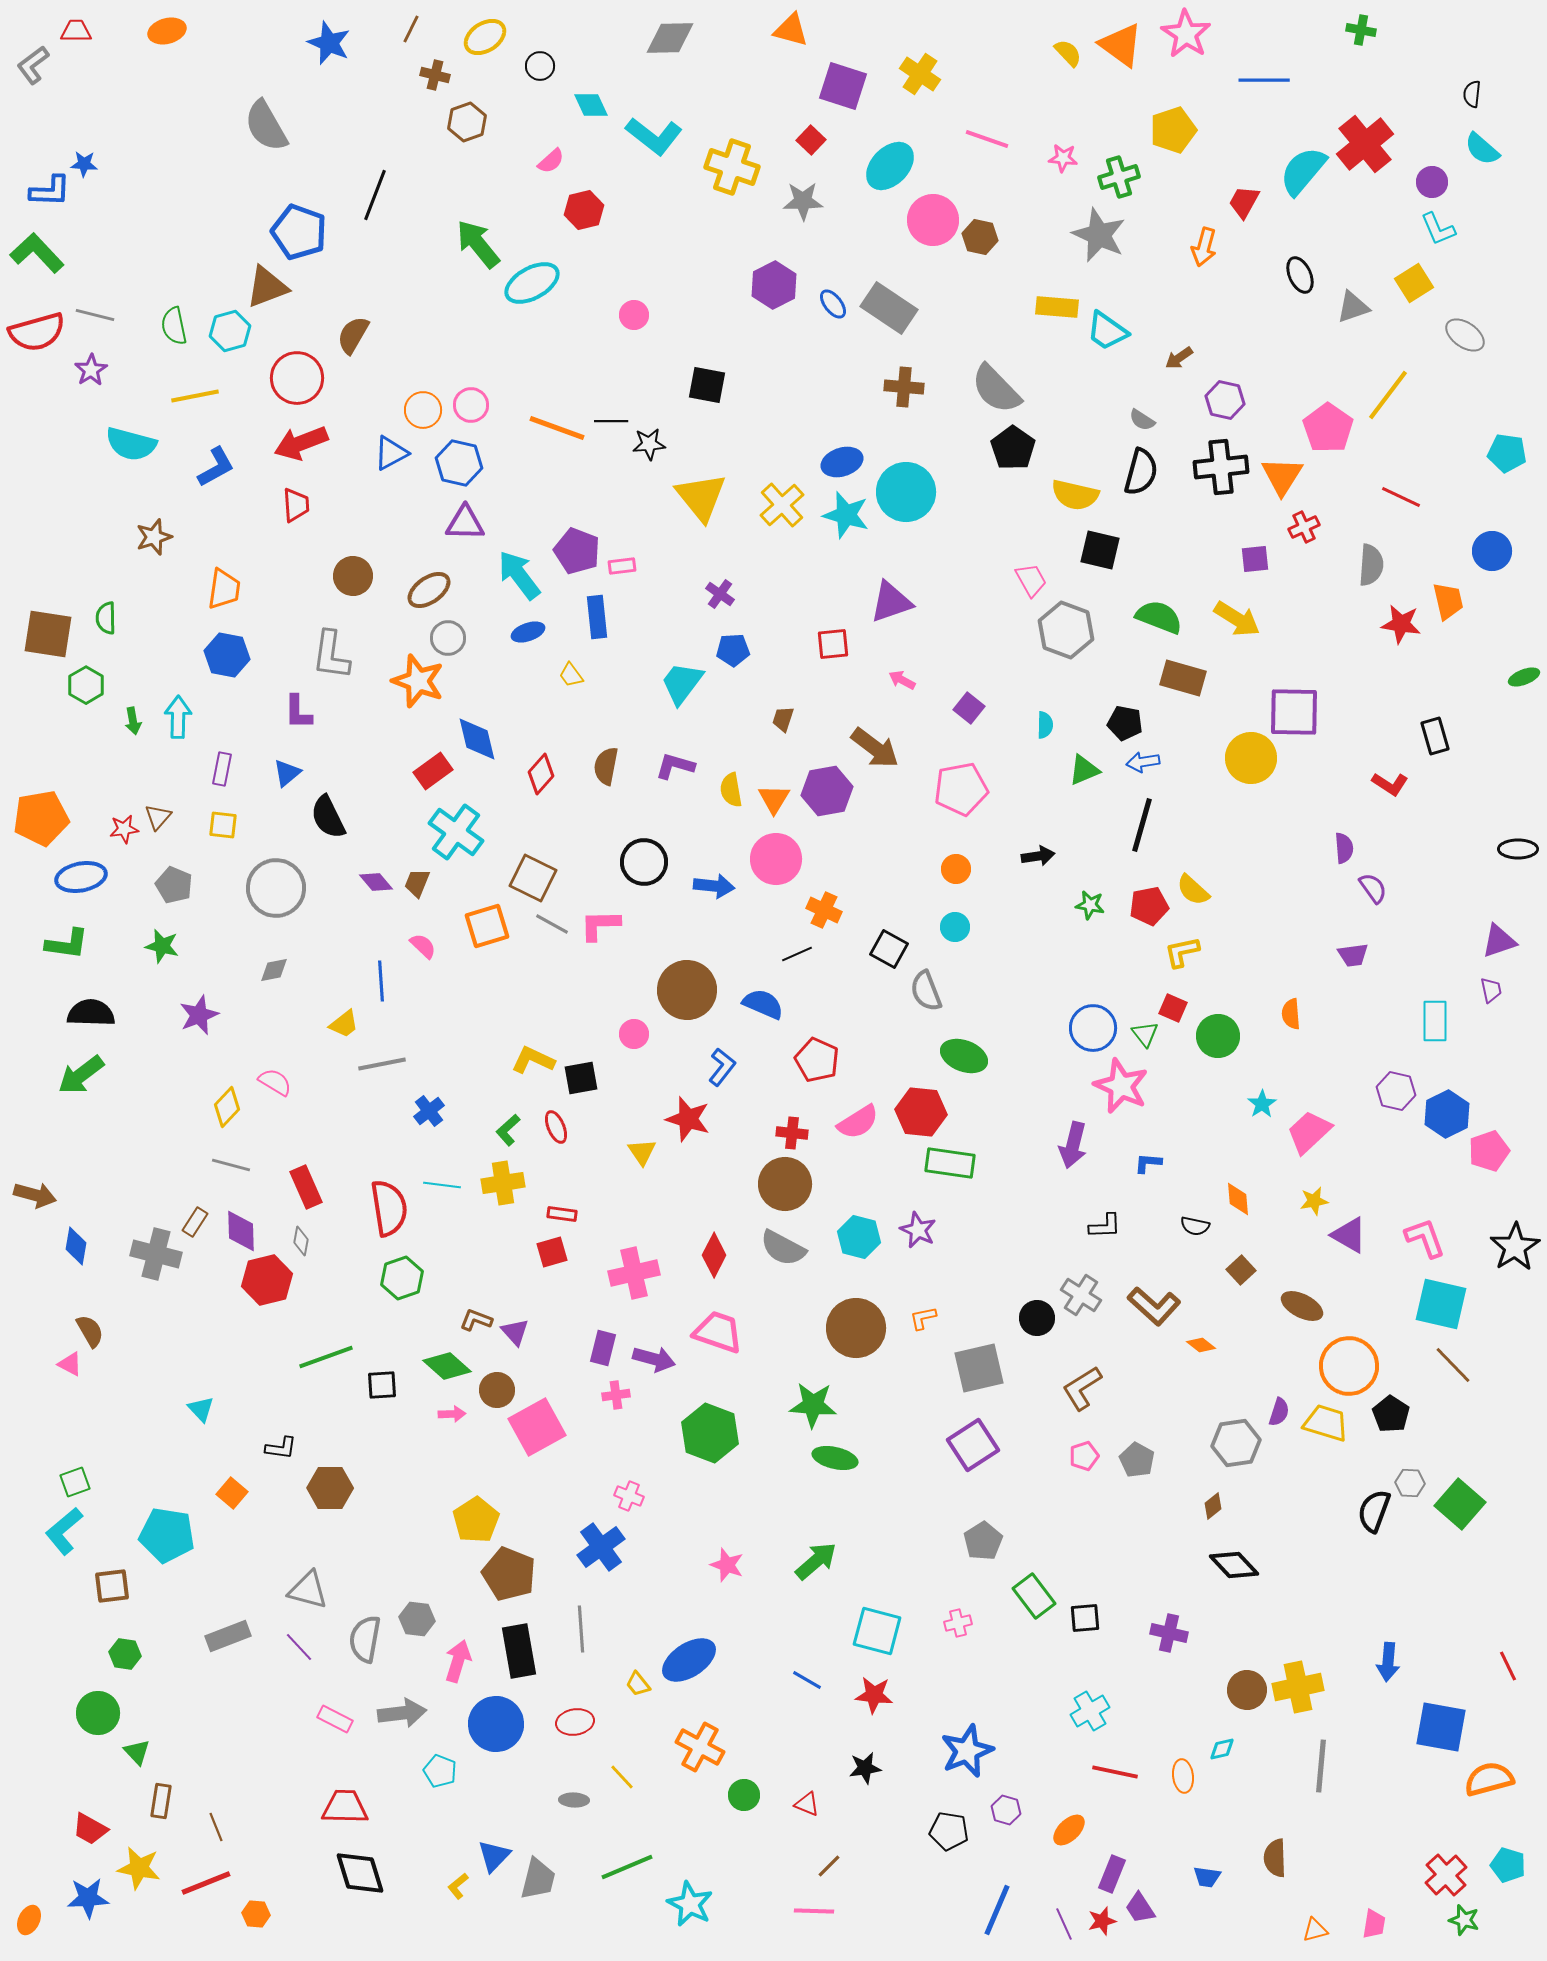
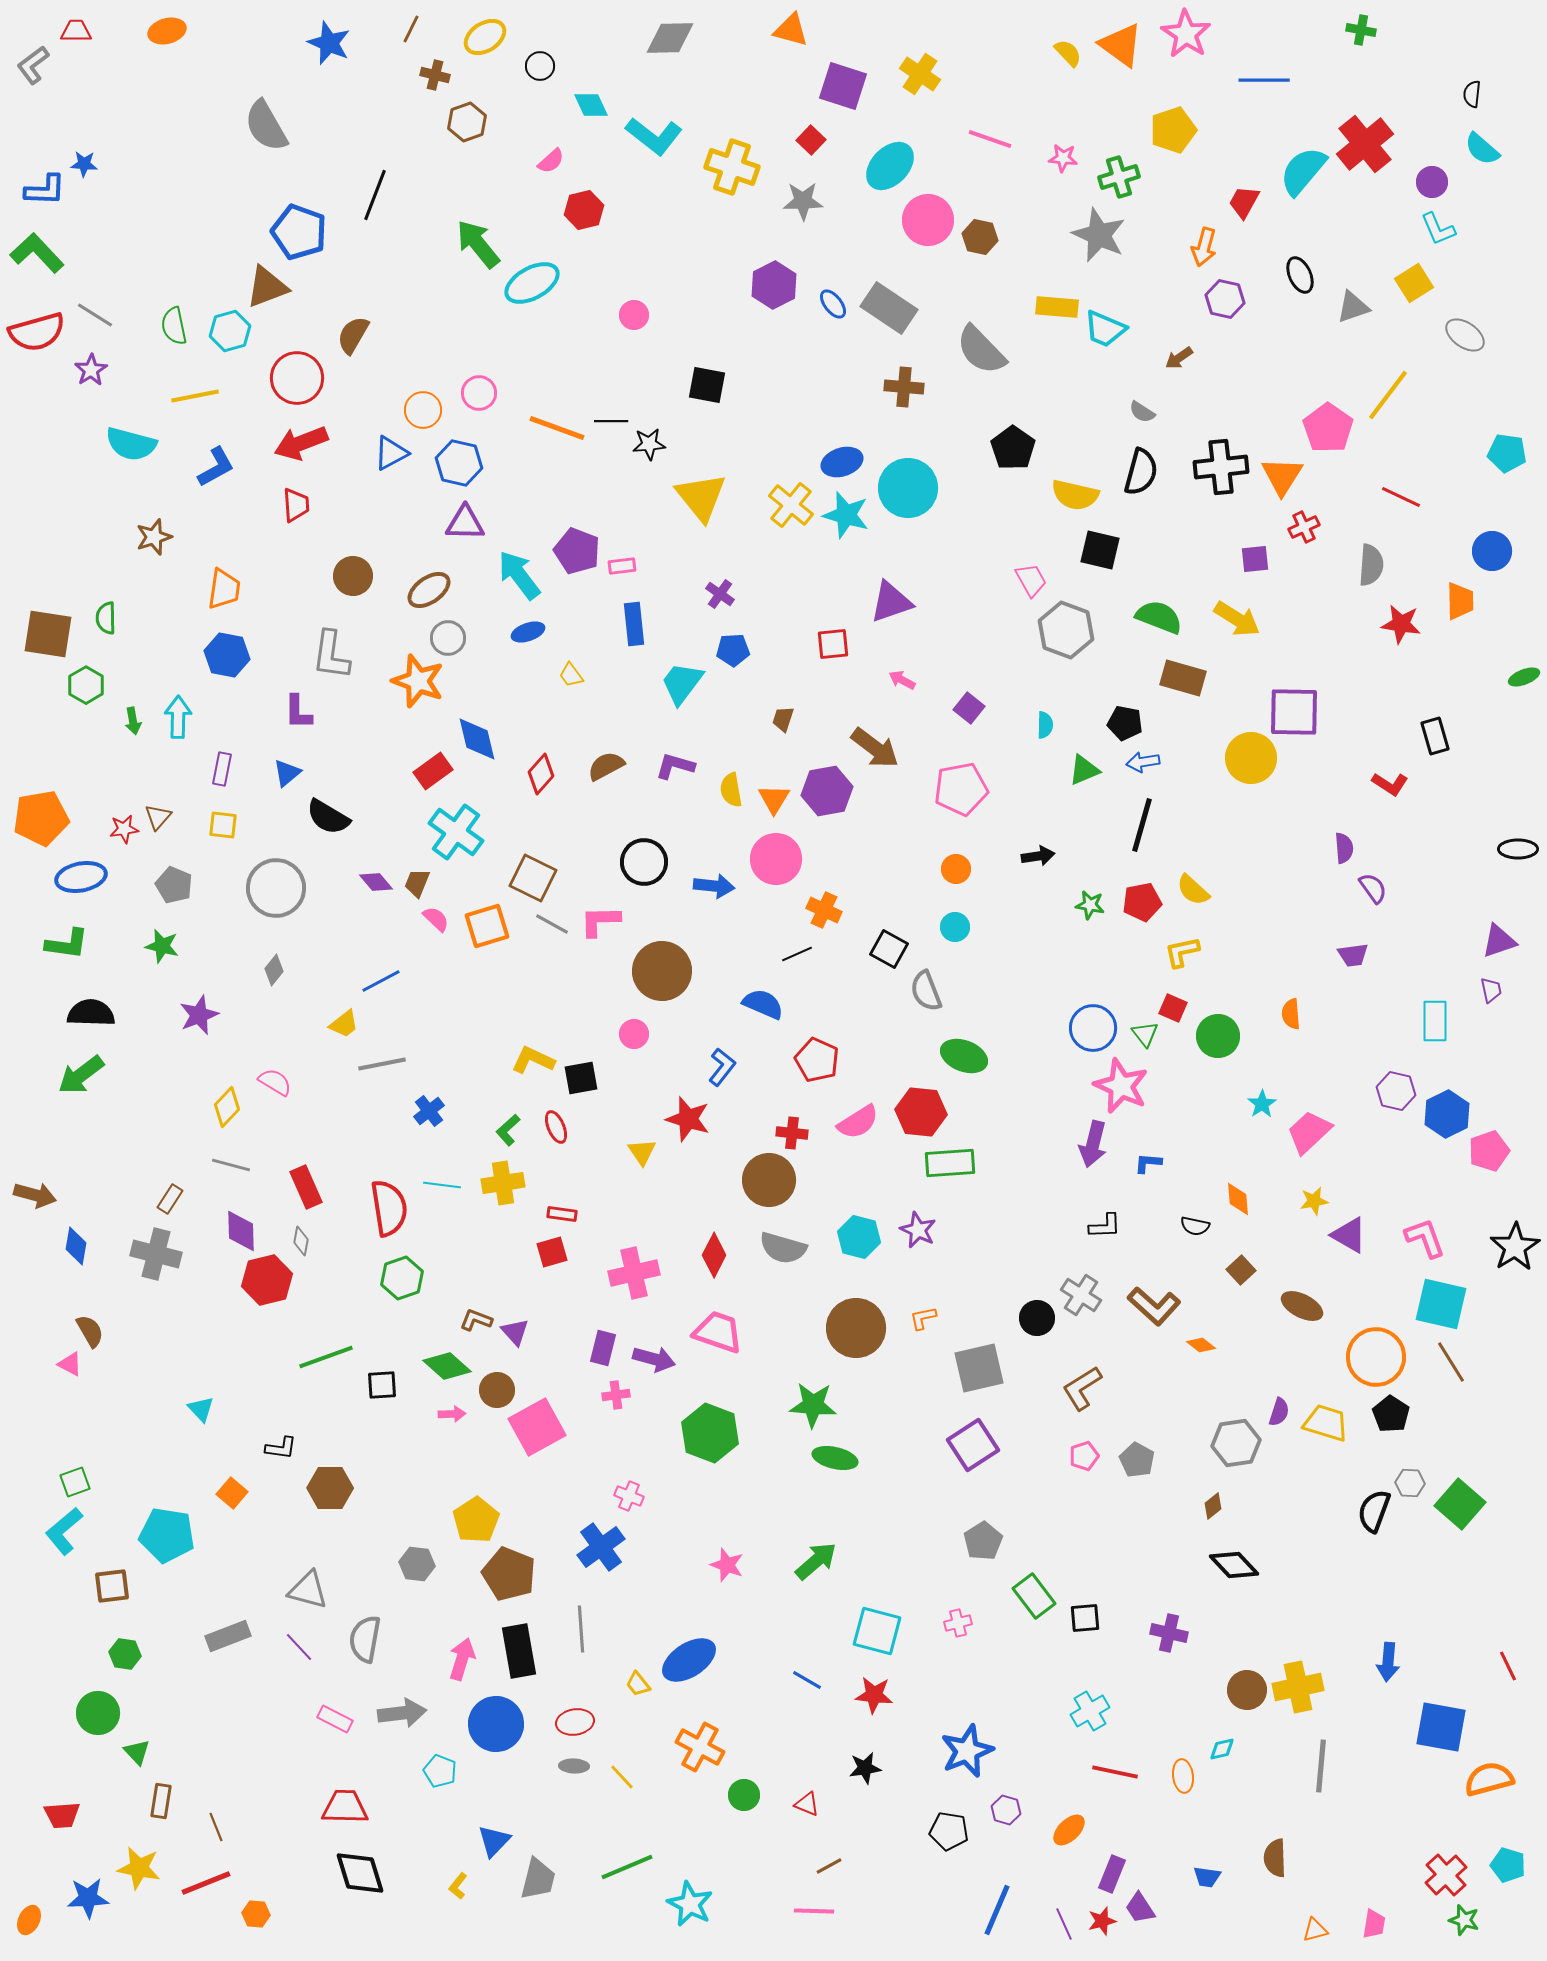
pink line at (987, 139): moved 3 px right
blue L-shape at (50, 191): moved 5 px left, 1 px up
pink circle at (933, 220): moved 5 px left
gray line at (95, 315): rotated 18 degrees clockwise
cyan trapezoid at (1107, 331): moved 2 px left, 2 px up; rotated 12 degrees counterclockwise
gray semicircle at (996, 389): moved 15 px left, 39 px up
purple hexagon at (1225, 400): moved 101 px up
pink circle at (471, 405): moved 8 px right, 12 px up
gray semicircle at (1142, 420): moved 8 px up
cyan circle at (906, 492): moved 2 px right, 4 px up
yellow cross at (782, 505): moved 9 px right; rotated 9 degrees counterclockwise
orange trapezoid at (1448, 601): moved 12 px right; rotated 12 degrees clockwise
blue rectangle at (597, 617): moved 37 px right, 7 px down
brown semicircle at (606, 766): rotated 51 degrees clockwise
black semicircle at (328, 817): rotated 33 degrees counterclockwise
red pentagon at (1149, 906): moved 7 px left, 4 px up
pink L-shape at (600, 925): moved 4 px up
pink semicircle at (423, 946): moved 13 px right, 27 px up
gray diamond at (274, 970): rotated 40 degrees counterclockwise
blue line at (381, 981): rotated 66 degrees clockwise
brown circle at (687, 990): moved 25 px left, 19 px up
purple arrow at (1073, 1145): moved 20 px right, 1 px up
green rectangle at (950, 1163): rotated 12 degrees counterclockwise
brown circle at (785, 1184): moved 16 px left, 4 px up
brown rectangle at (195, 1222): moved 25 px left, 23 px up
gray semicircle at (783, 1248): rotated 12 degrees counterclockwise
brown line at (1453, 1365): moved 2 px left, 3 px up; rotated 12 degrees clockwise
orange circle at (1349, 1366): moved 27 px right, 9 px up
gray hexagon at (417, 1619): moved 55 px up
pink arrow at (458, 1661): moved 4 px right, 2 px up
gray ellipse at (574, 1800): moved 34 px up
red trapezoid at (90, 1829): moved 28 px left, 14 px up; rotated 33 degrees counterclockwise
blue triangle at (494, 1856): moved 15 px up
brown line at (829, 1866): rotated 16 degrees clockwise
yellow L-shape at (458, 1886): rotated 12 degrees counterclockwise
